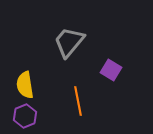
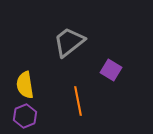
gray trapezoid: rotated 12 degrees clockwise
